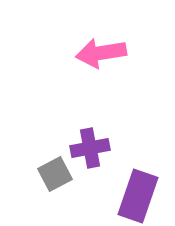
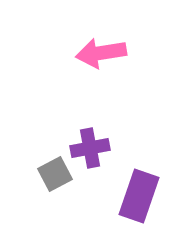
purple rectangle: moved 1 px right
